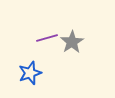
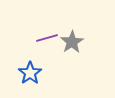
blue star: rotated 15 degrees counterclockwise
